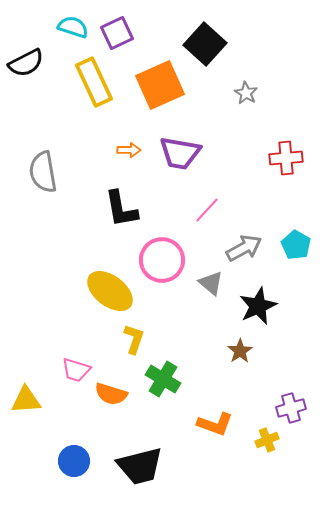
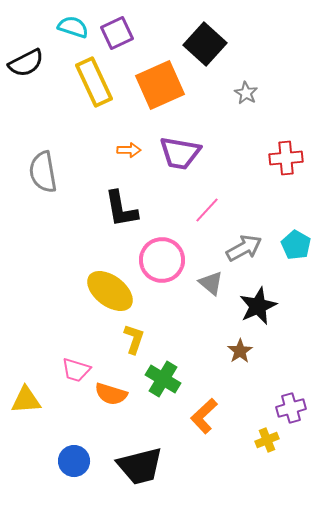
orange L-shape: moved 11 px left, 8 px up; rotated 117 degrees clockwise
